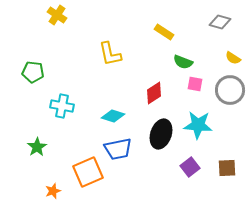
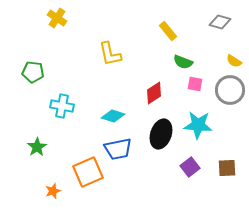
yellow cross: moved 3 px down
yellow rectangle: moved 4 px right, 1 px up; rotated 18 degrees clockwise
yellow semicircle: moved 1 px right, 3 px down
